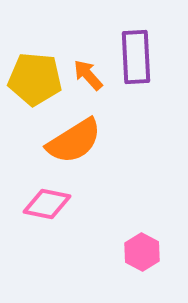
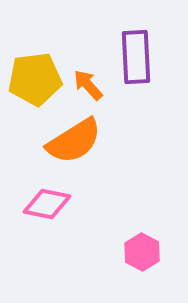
orange arrow: moved 10 px down
yellow pentagon: rotated 12 degrees counterclockwise
